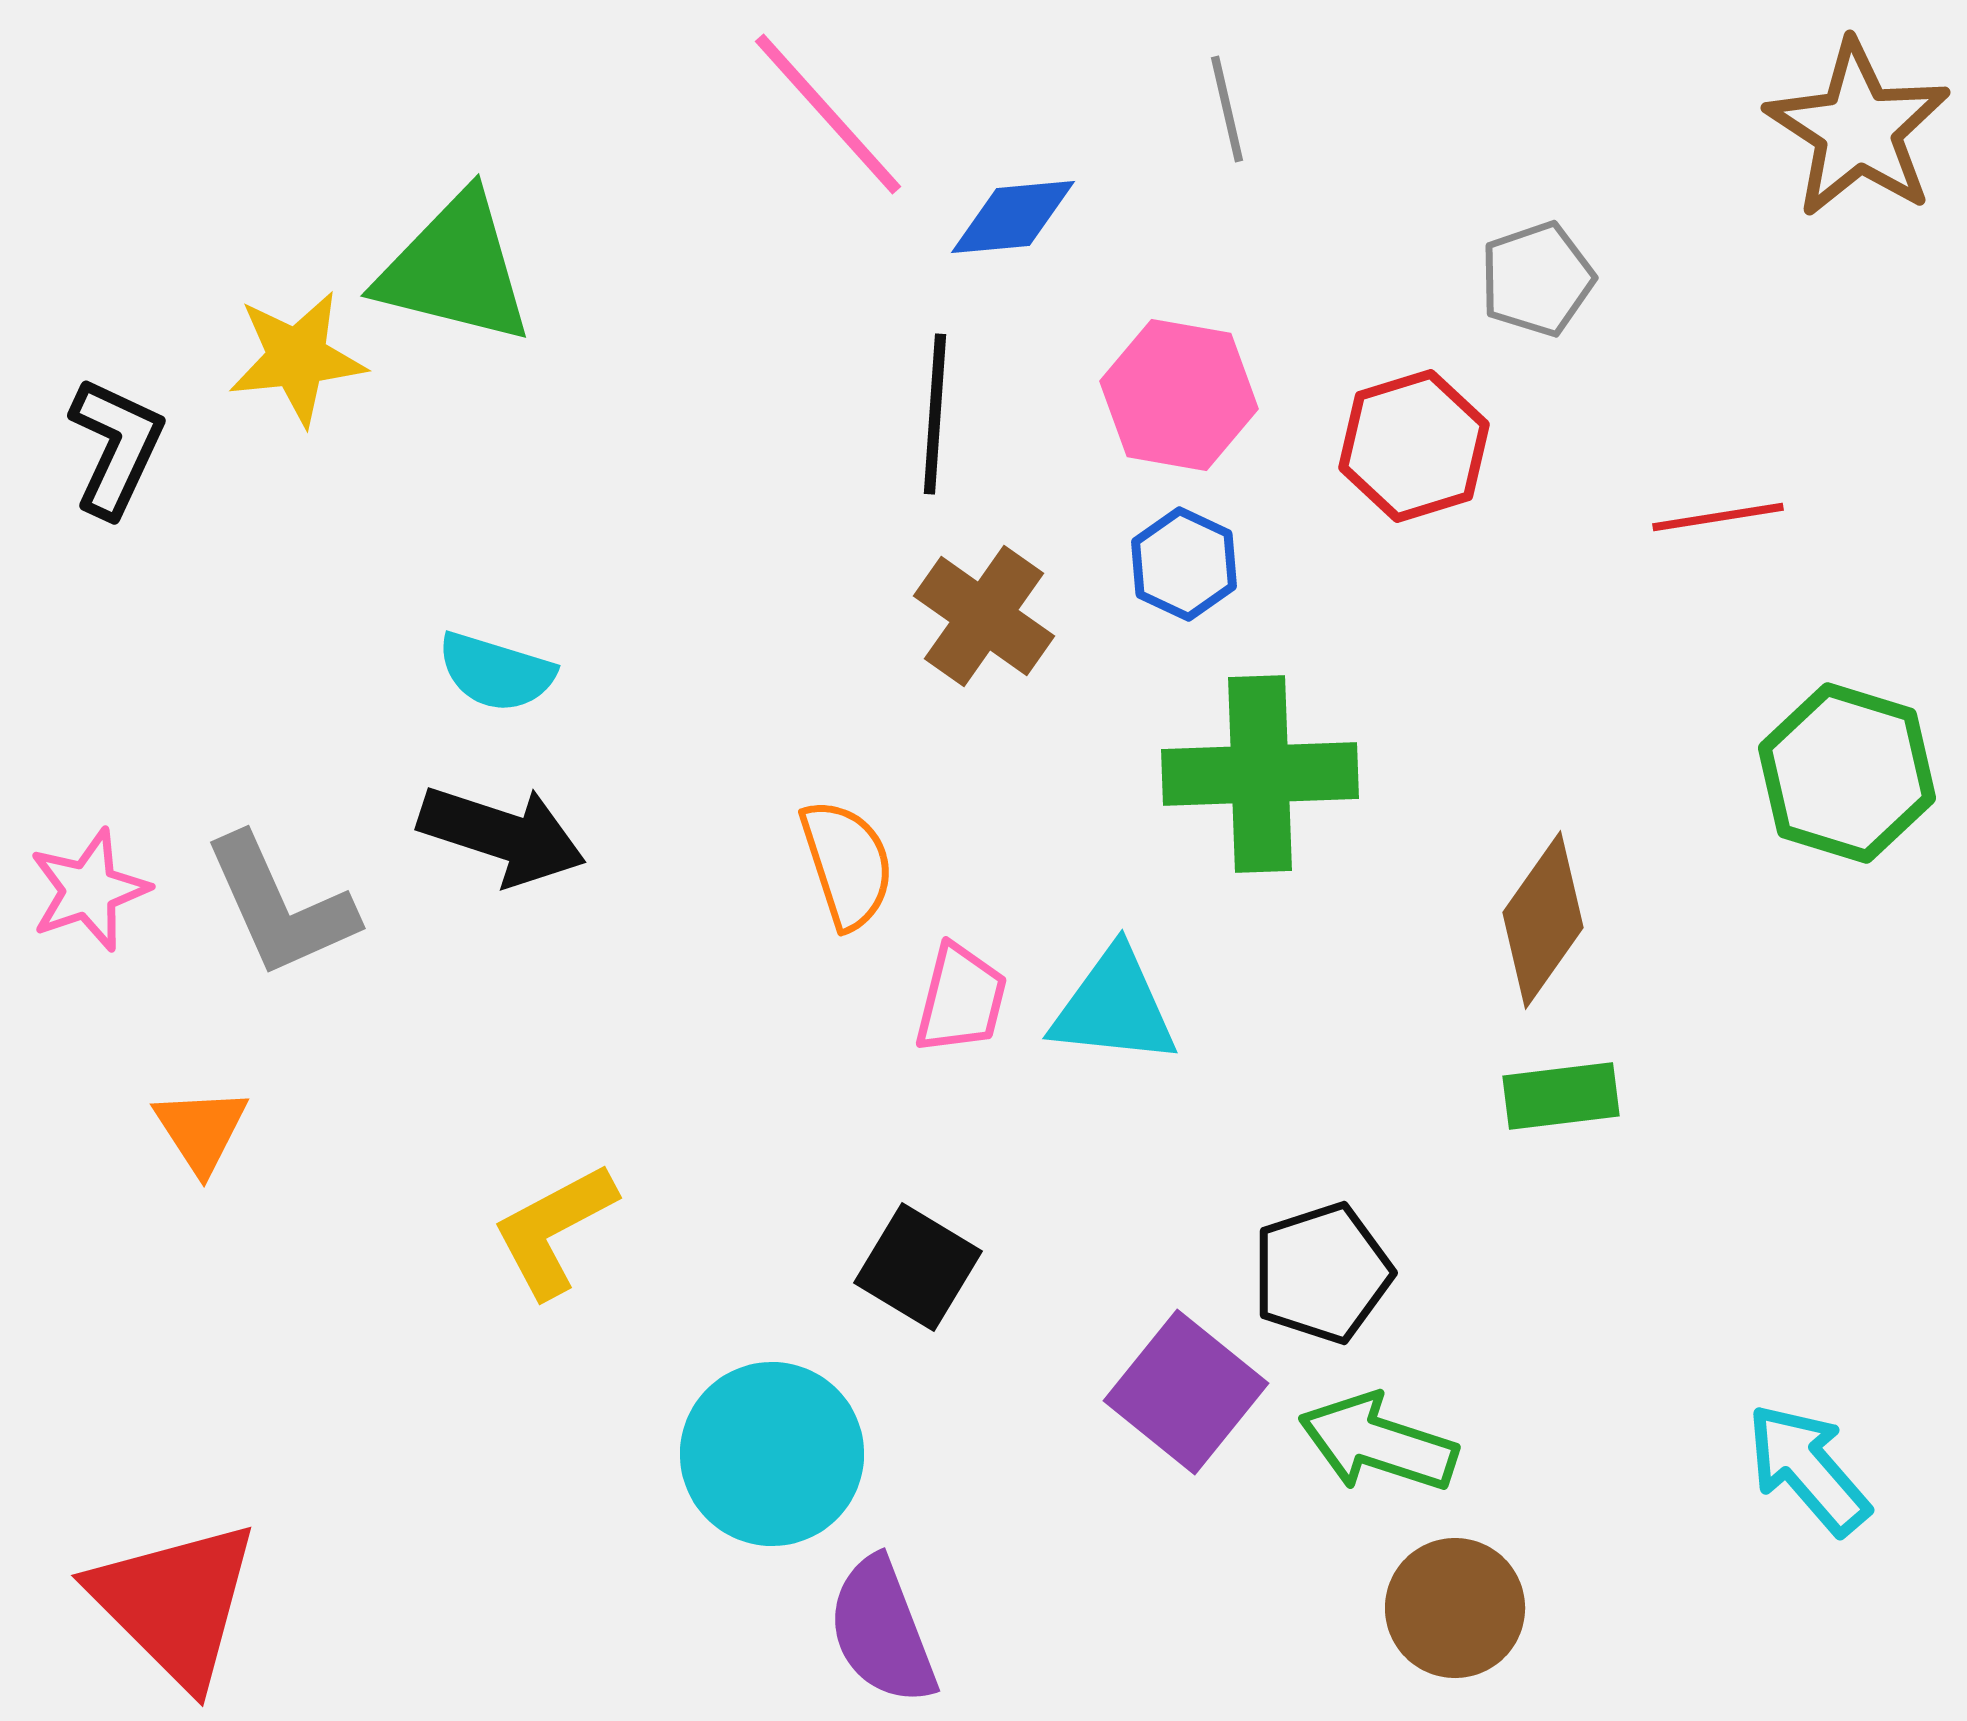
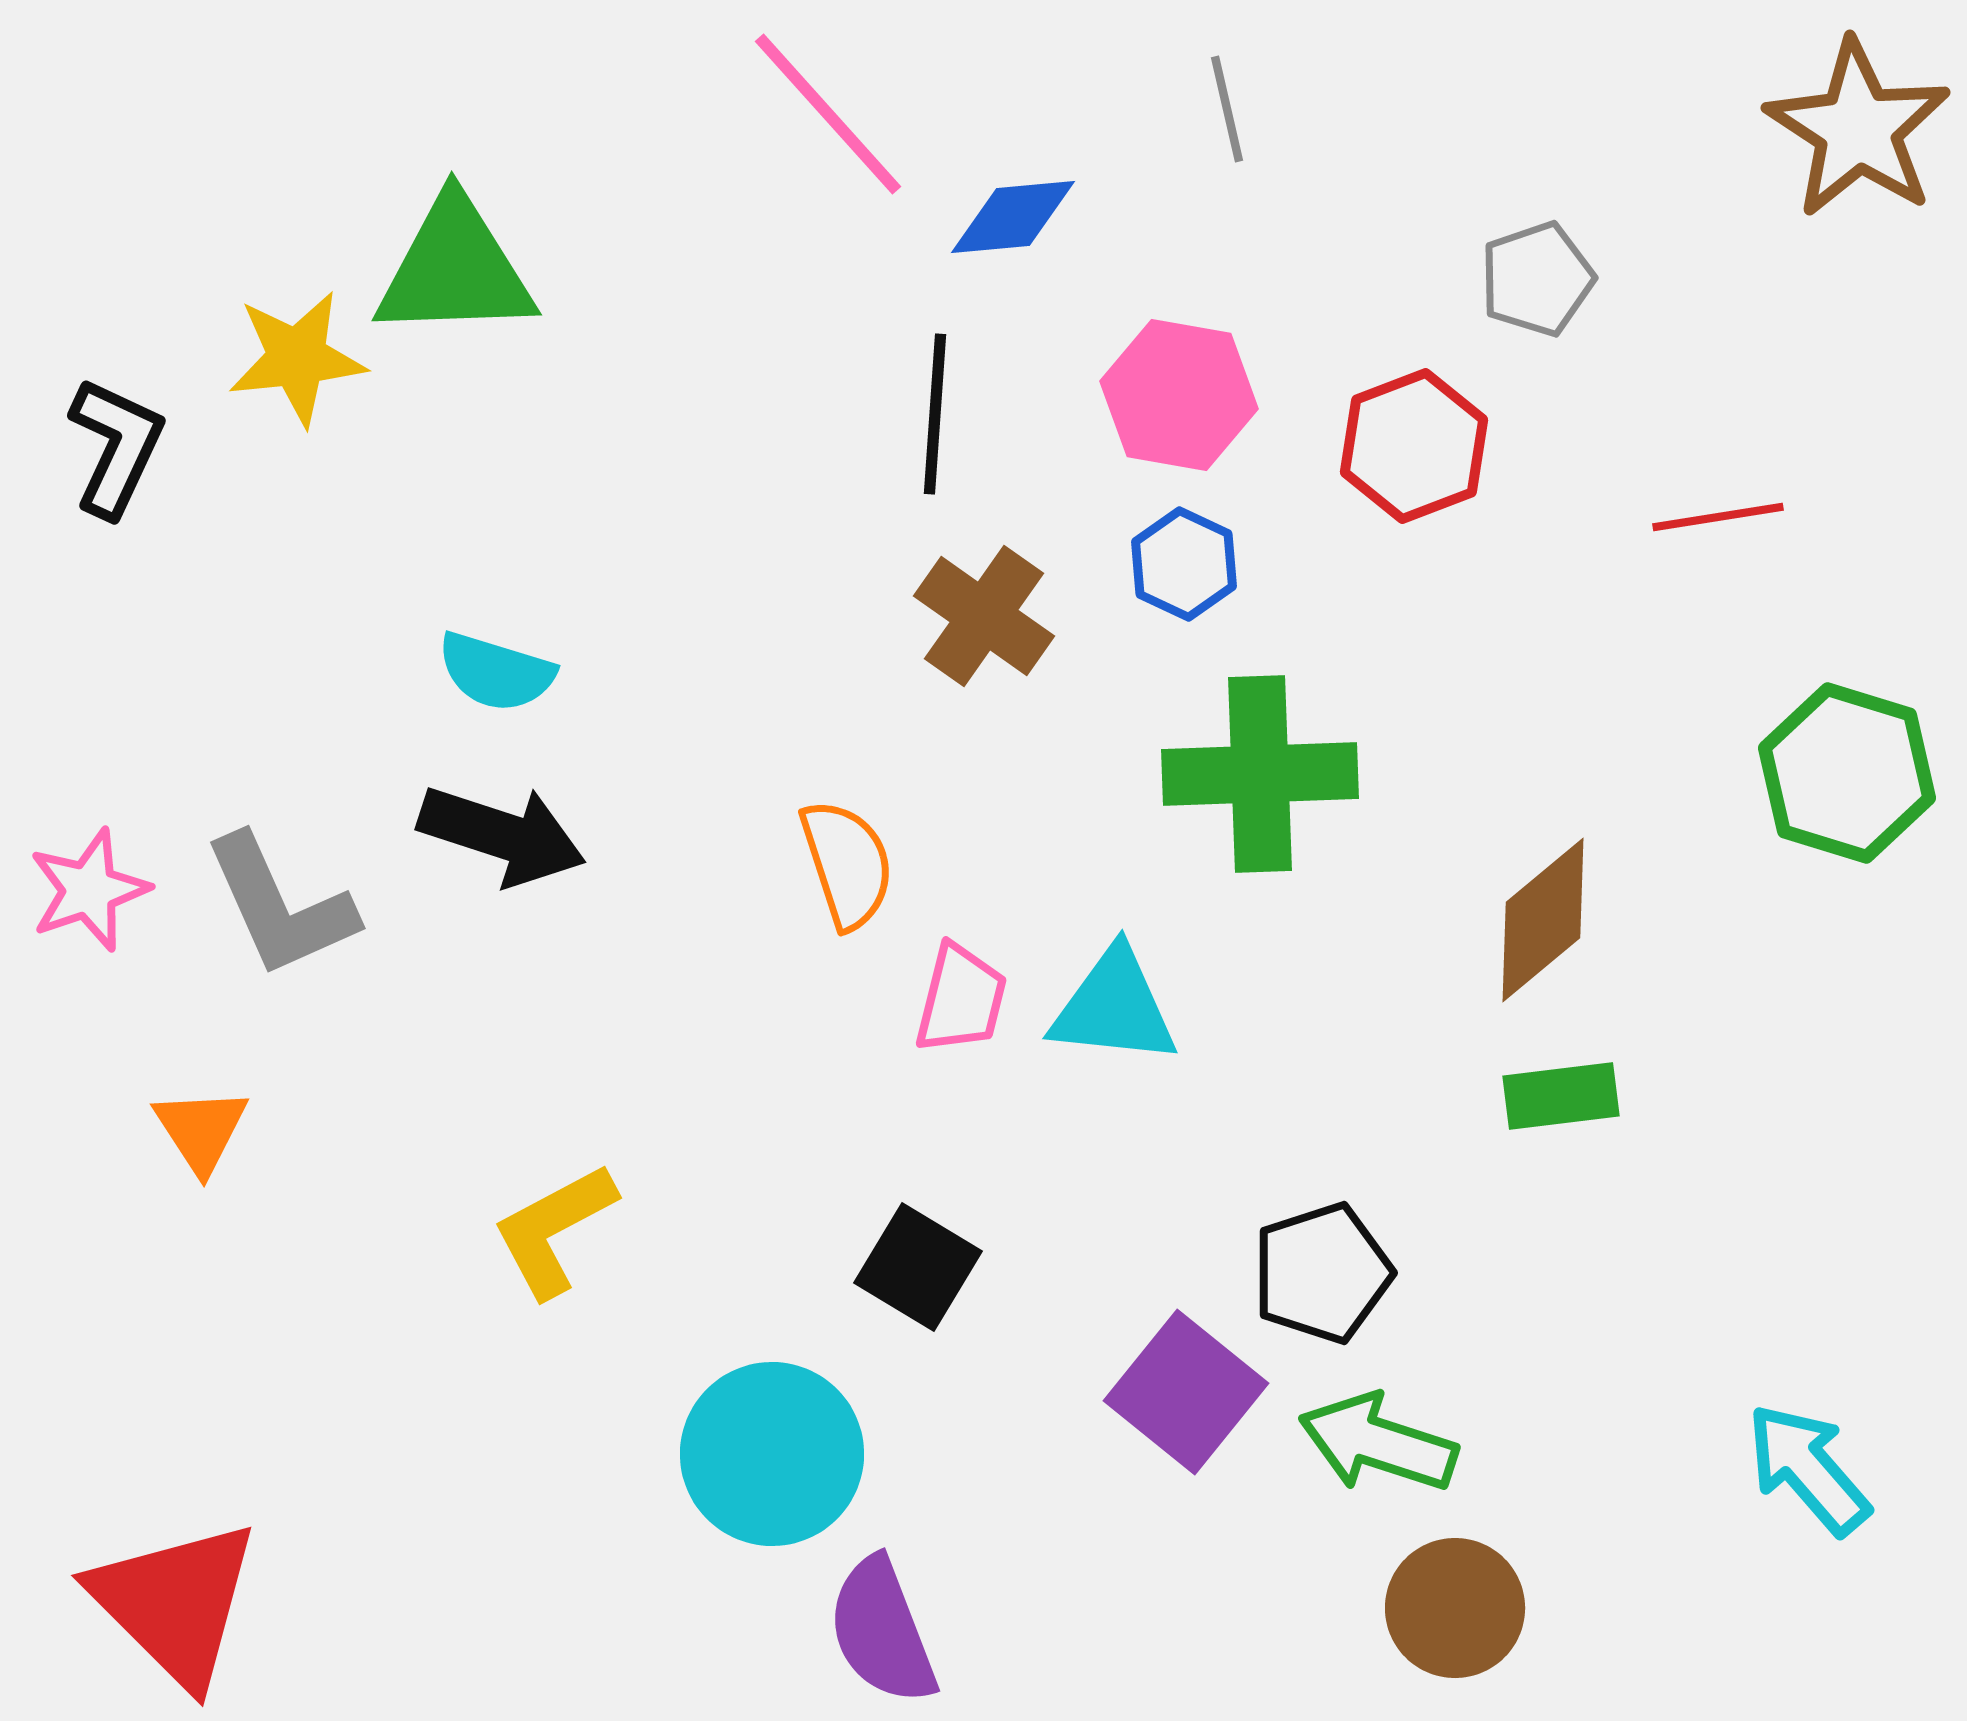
green triangle: rotated 16 degrees counterclockwise
red hexagon: rotated 4 degrees counterclockwise
brown diamond: rotated 15 degrees clockwise
